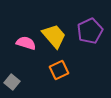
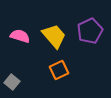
pink semicircle: moved 6 px left, 7 px up
